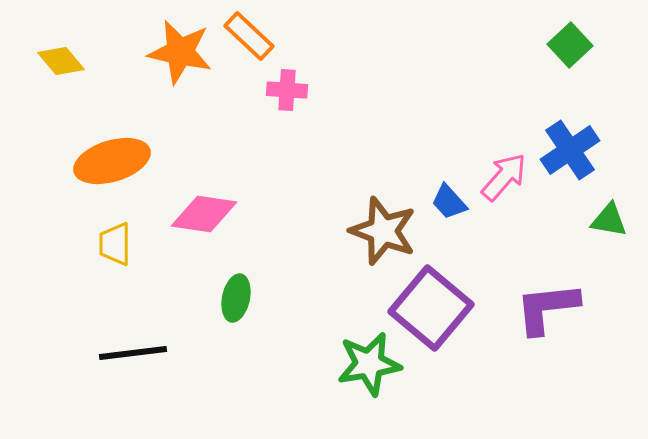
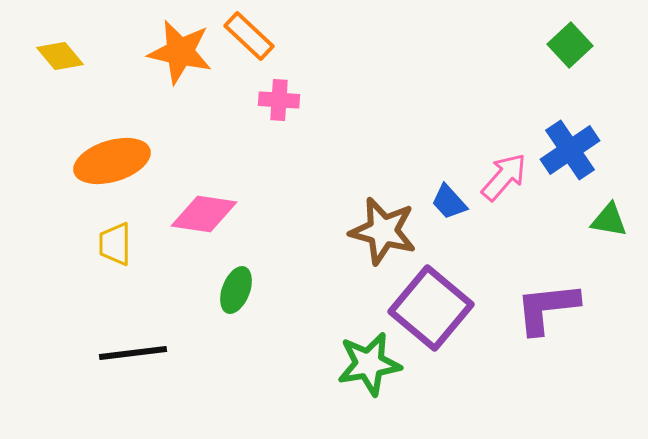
yellow diamond: moved 1 px left, 5 px up
pink cross: moved 8 px left, 10 px down
brown star: rotated 6 degrees counterclockwise
green ellipse: moved 8 px up; rotated 9 degrees clockwise
